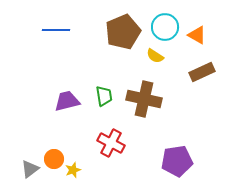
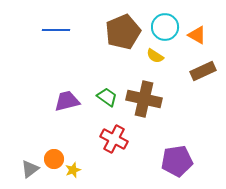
brown rectangle: moved 1 px right, 1 px up
green trapezoid: moved 3 px right, 1 px down; rotated 45 degrees counterclockwise
red cross: moved 3 px right, 4 px up
